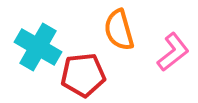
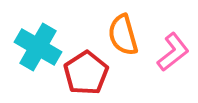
orange semicircle: moved 4 px right, 5 px down
red pentagon: moved 3 px right, 2 px up; rotated 27 degrees counterclockwise
